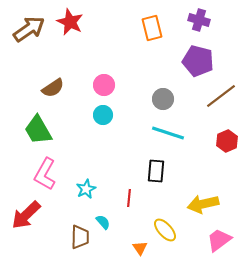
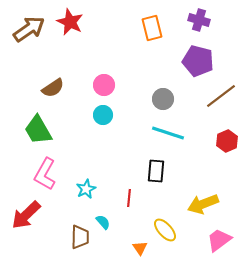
yellow arrow: rotated 8 degrees counterclockwise
